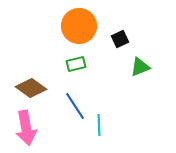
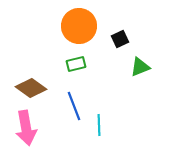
blue line: moved 1 px left; rotated 12 degrees clockwise
